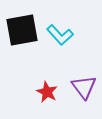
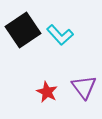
black square: moved 1 px right; rotated 24 degrees counterclockwise
